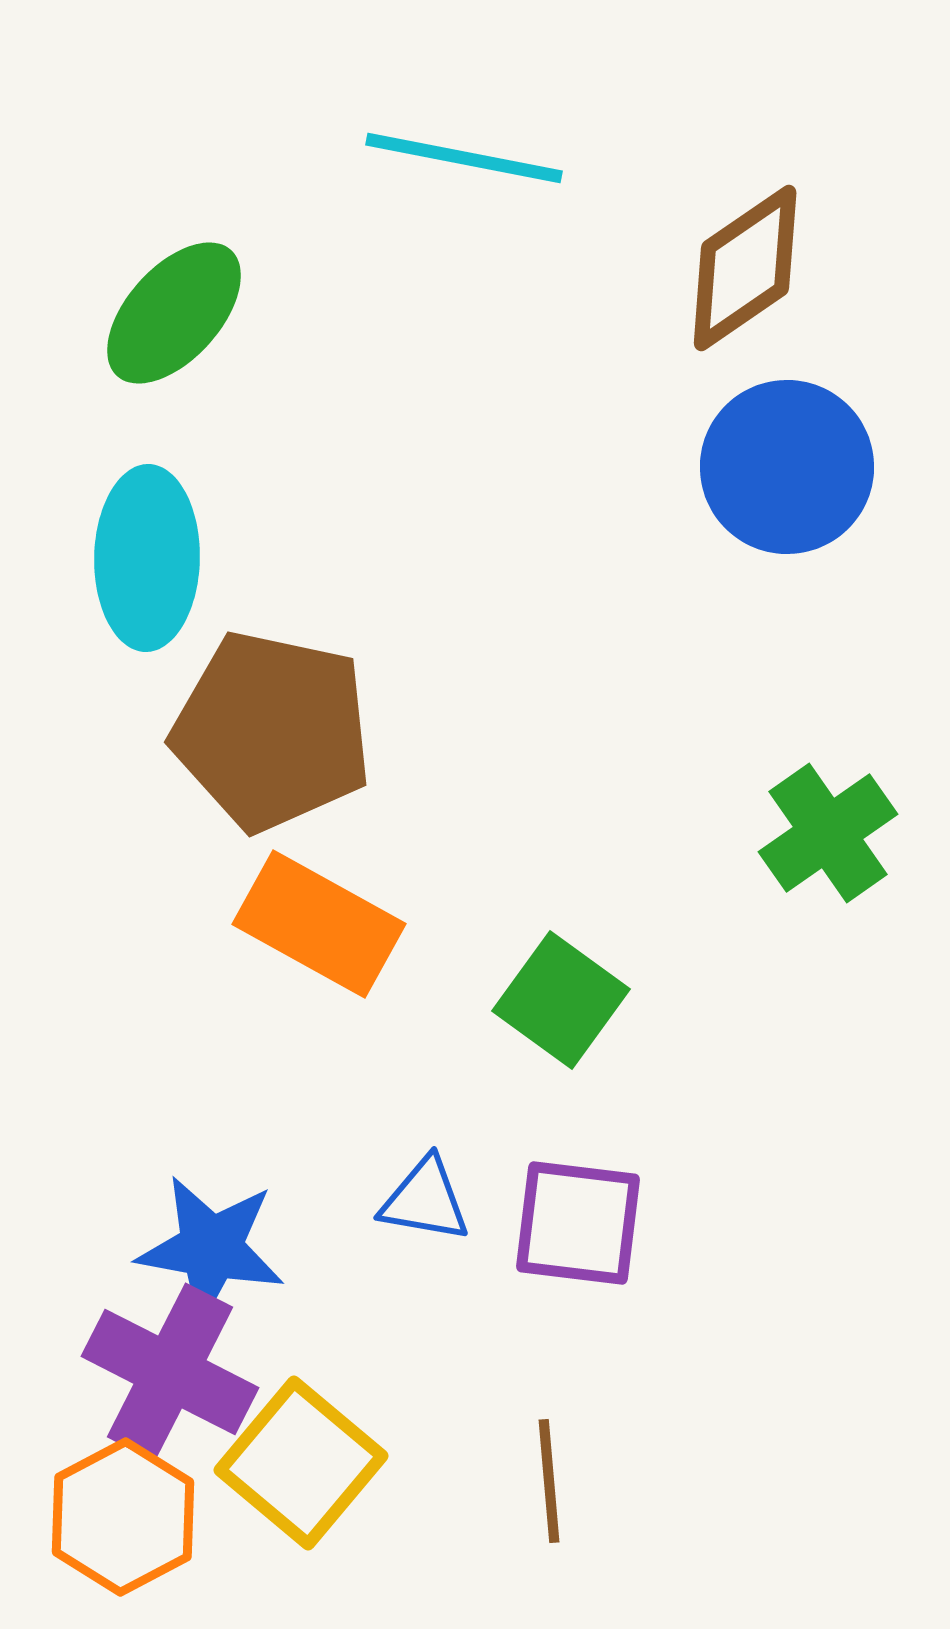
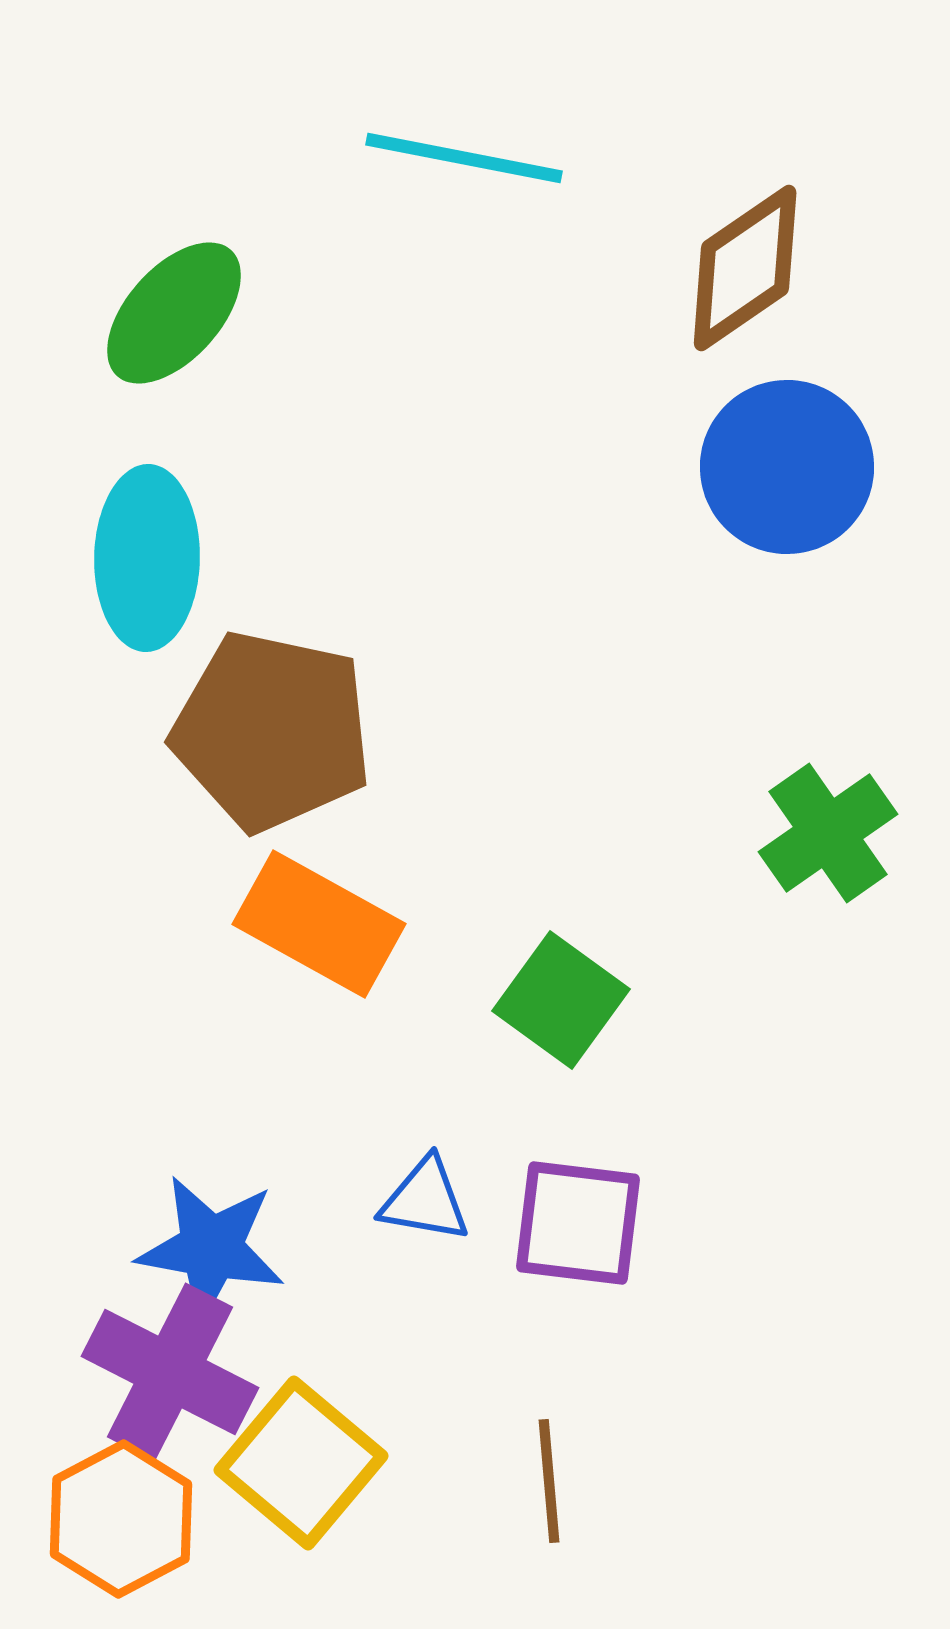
orange hexagon: moved 2 px left, 2 px down
